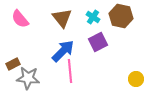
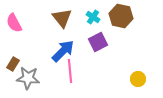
pink semicircle: moved 6 px left, 4 px down; rotated 12 degrees clockwise
brown rectangle: rotated 32 degrees counterclockwise
yellow circle: moved 2 px right
